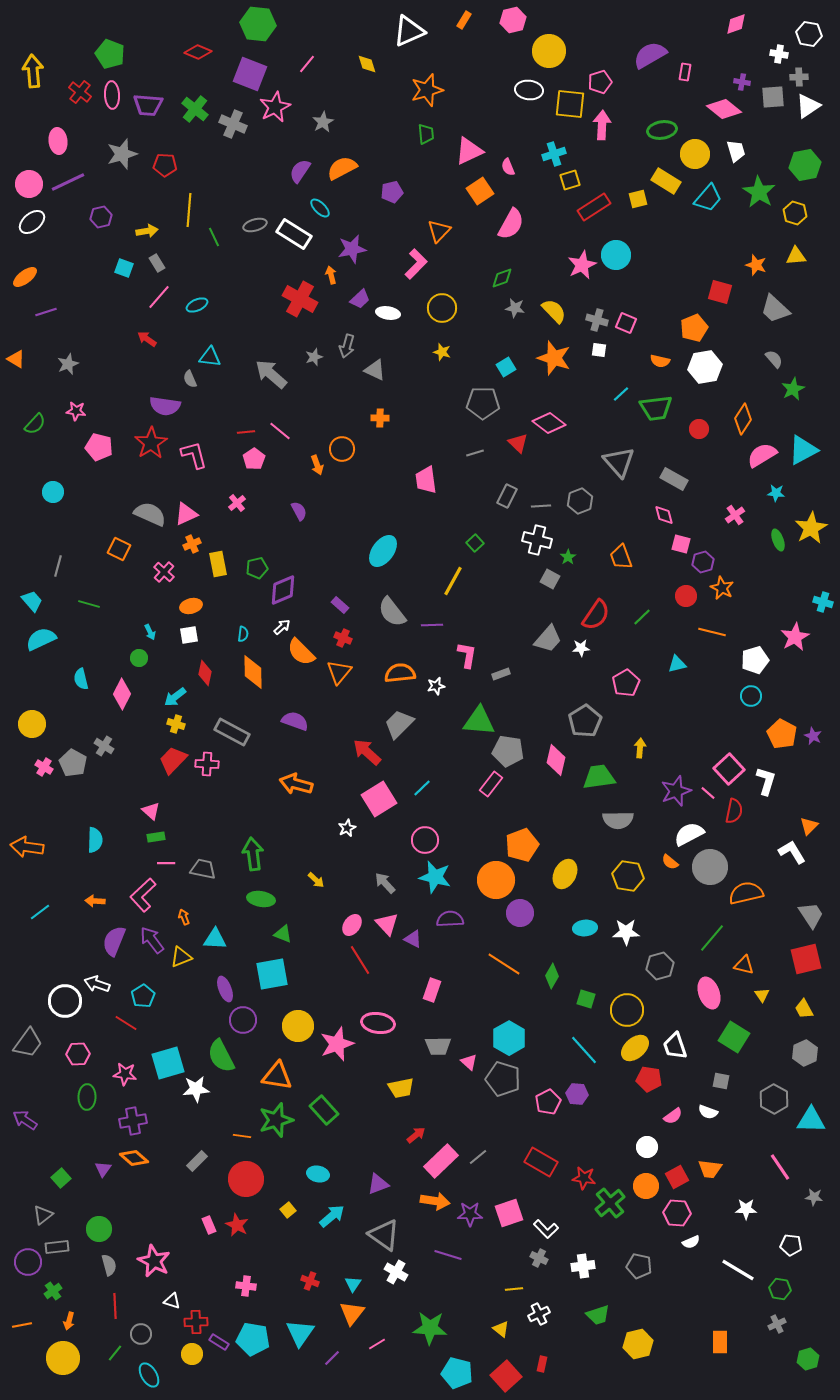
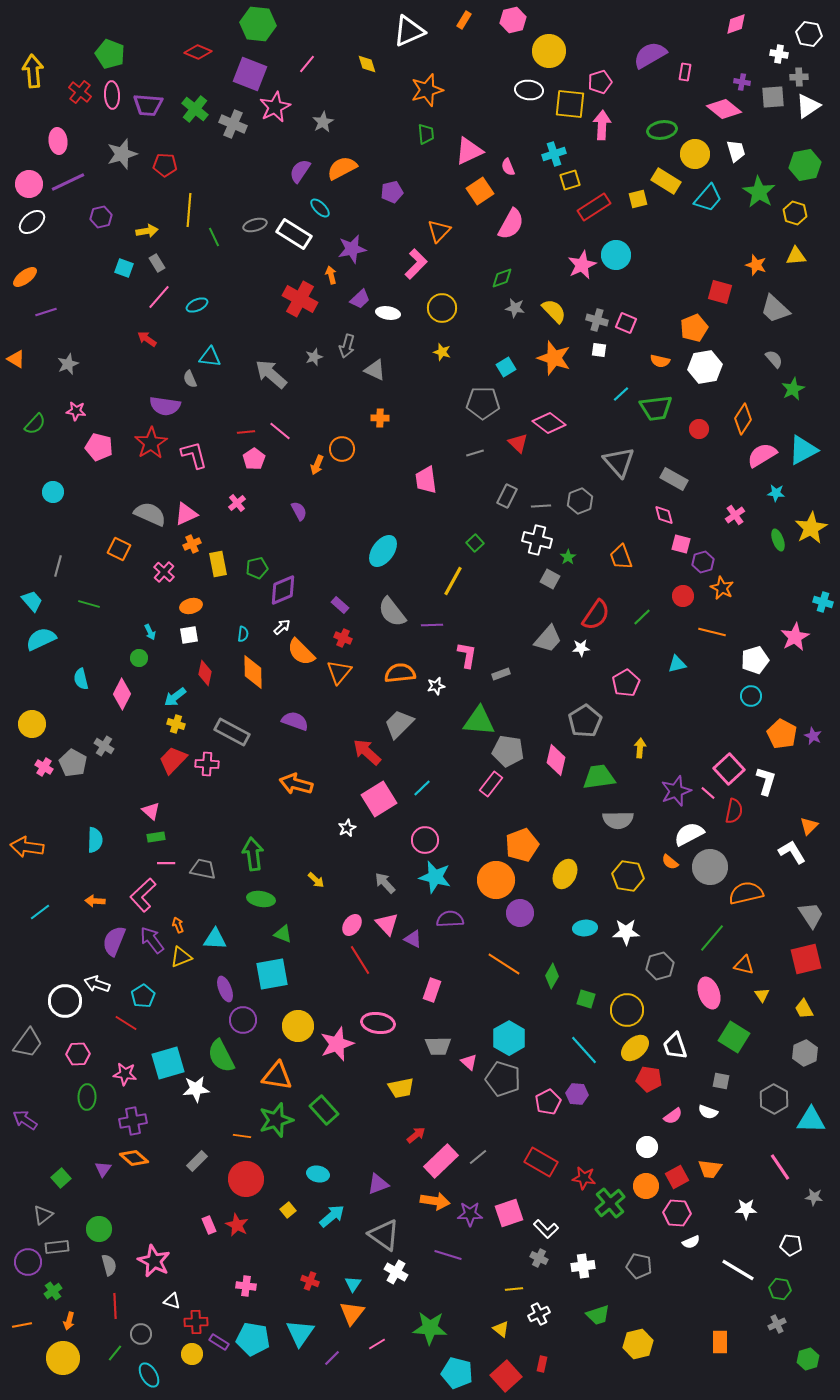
orange arrow at (317, 465): rotated 42 degrees clockwise
red circle at (686, 596): moved 3 px left
orange arrow at (184, 917): moved 6 px left, 8 px down
